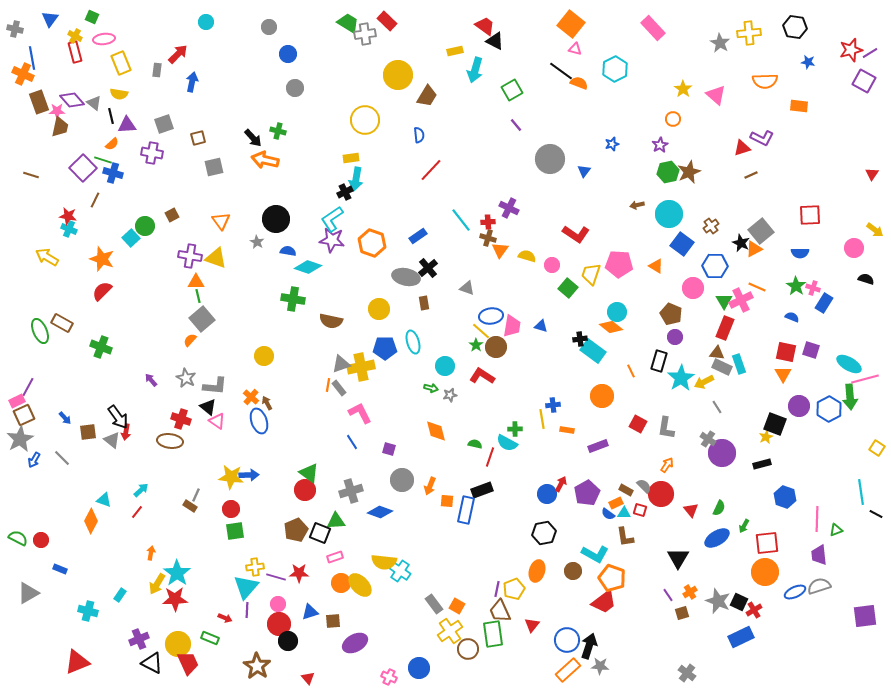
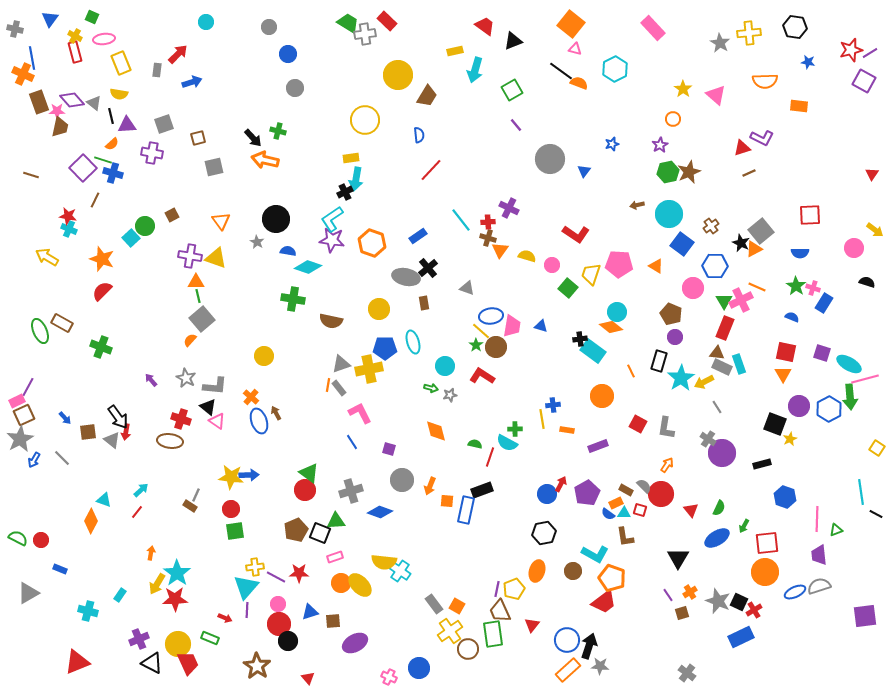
black triangle at (495, 41): moved 18 px right; rotated 48 degrees counterclockwise
blue arrow at (192, 82): rotated 60 degrees clockwise
brown line at (751, 175): moved 2 px left, 2 px up
black semicircle at (866, 279): moved 1 px right, 3 px down
purple square at (811, 350): moved 11 px right, 3 px down
yellow cross at (361, 367): moved 8 px right, 2 px down
brown arrow at (267, 403): moved 9 px right, 10 px down
yellow star at (766, 437): moved 24 px right, 2 px down
purple line at (276, 577): rotated 12 degrees clockwise
